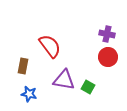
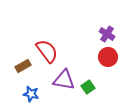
purple cross: rotated 21 degrees clockwise
red semicircle: moved 3 px left, 5 px down
brown rectangle: rotated 49 degrees clockwise
green square: rotated 24 degrees clockwise
blue star: moved 2 px right
